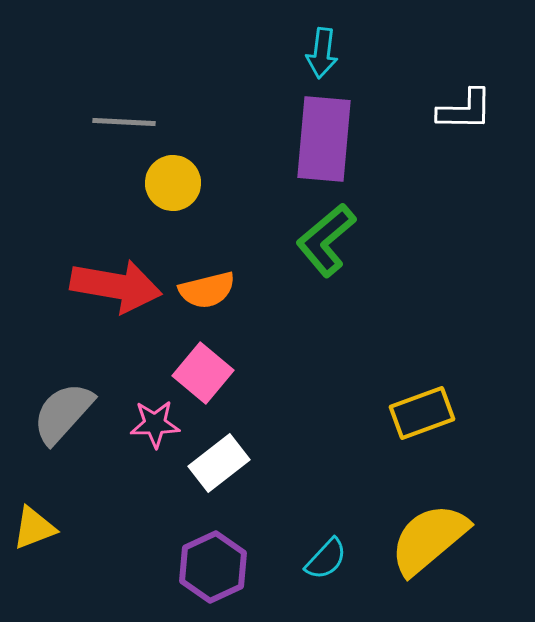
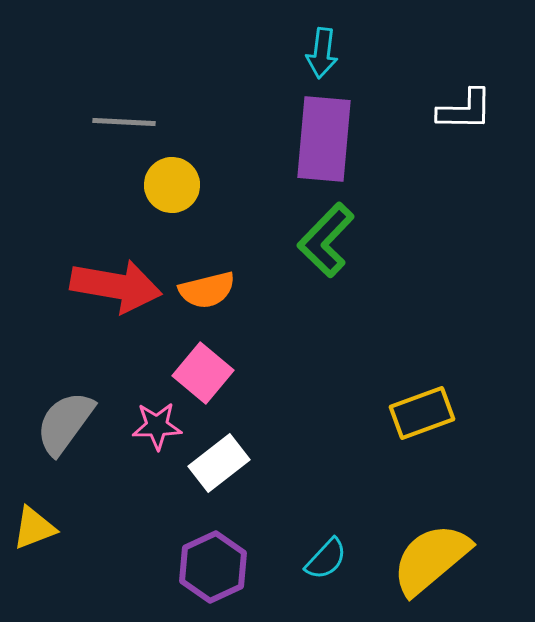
yellow circle: moved 1 px left, 2 px down
green L-shape: rotated 6 degrees counterclockwise
gray semicircle: moved 2 px right, 10 px down; rotated 6 degrees counterclockwise
pink star: moved 2 px right, 2 px down
yellow semicircle: moved 2 px right, 20 px down
